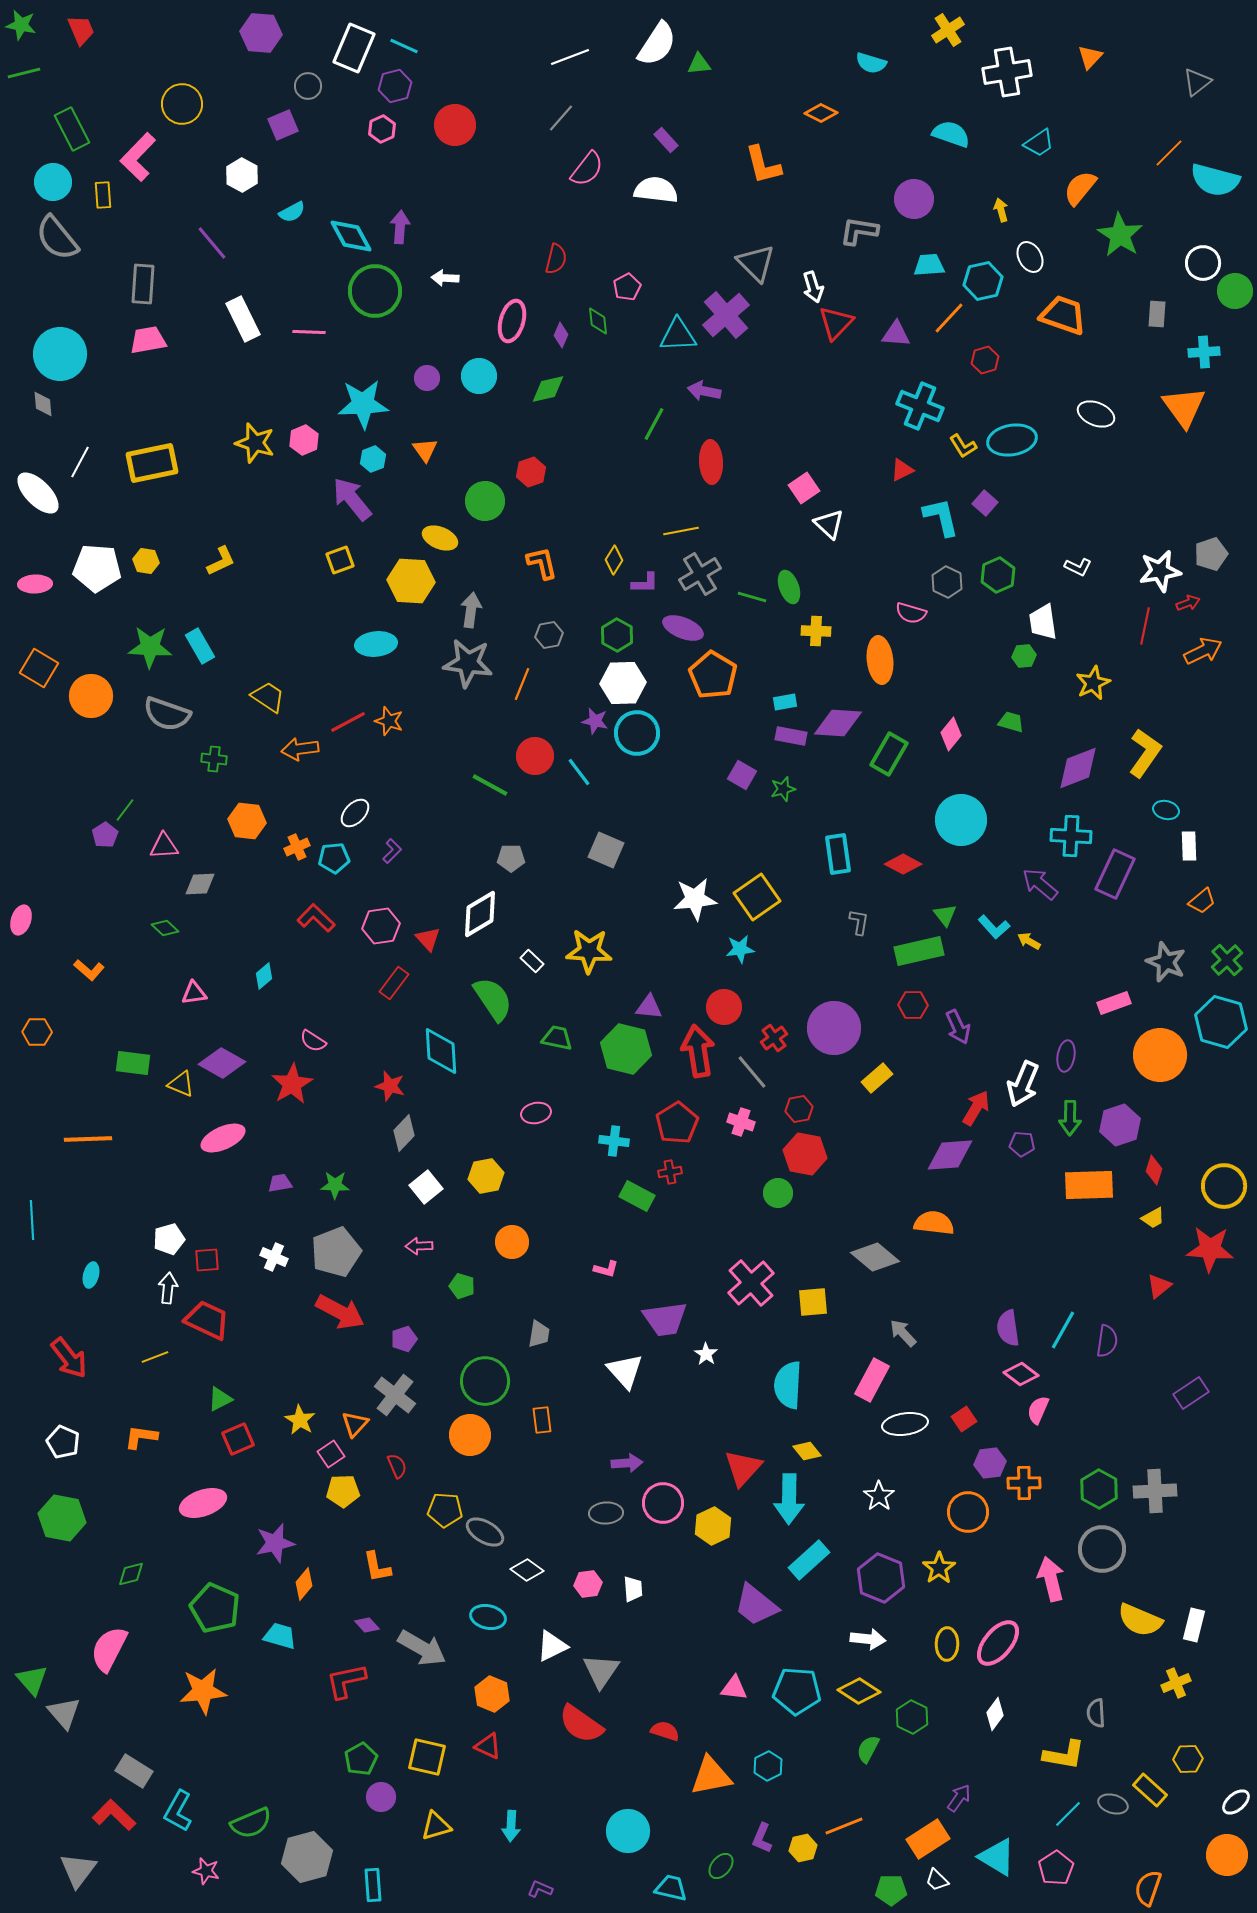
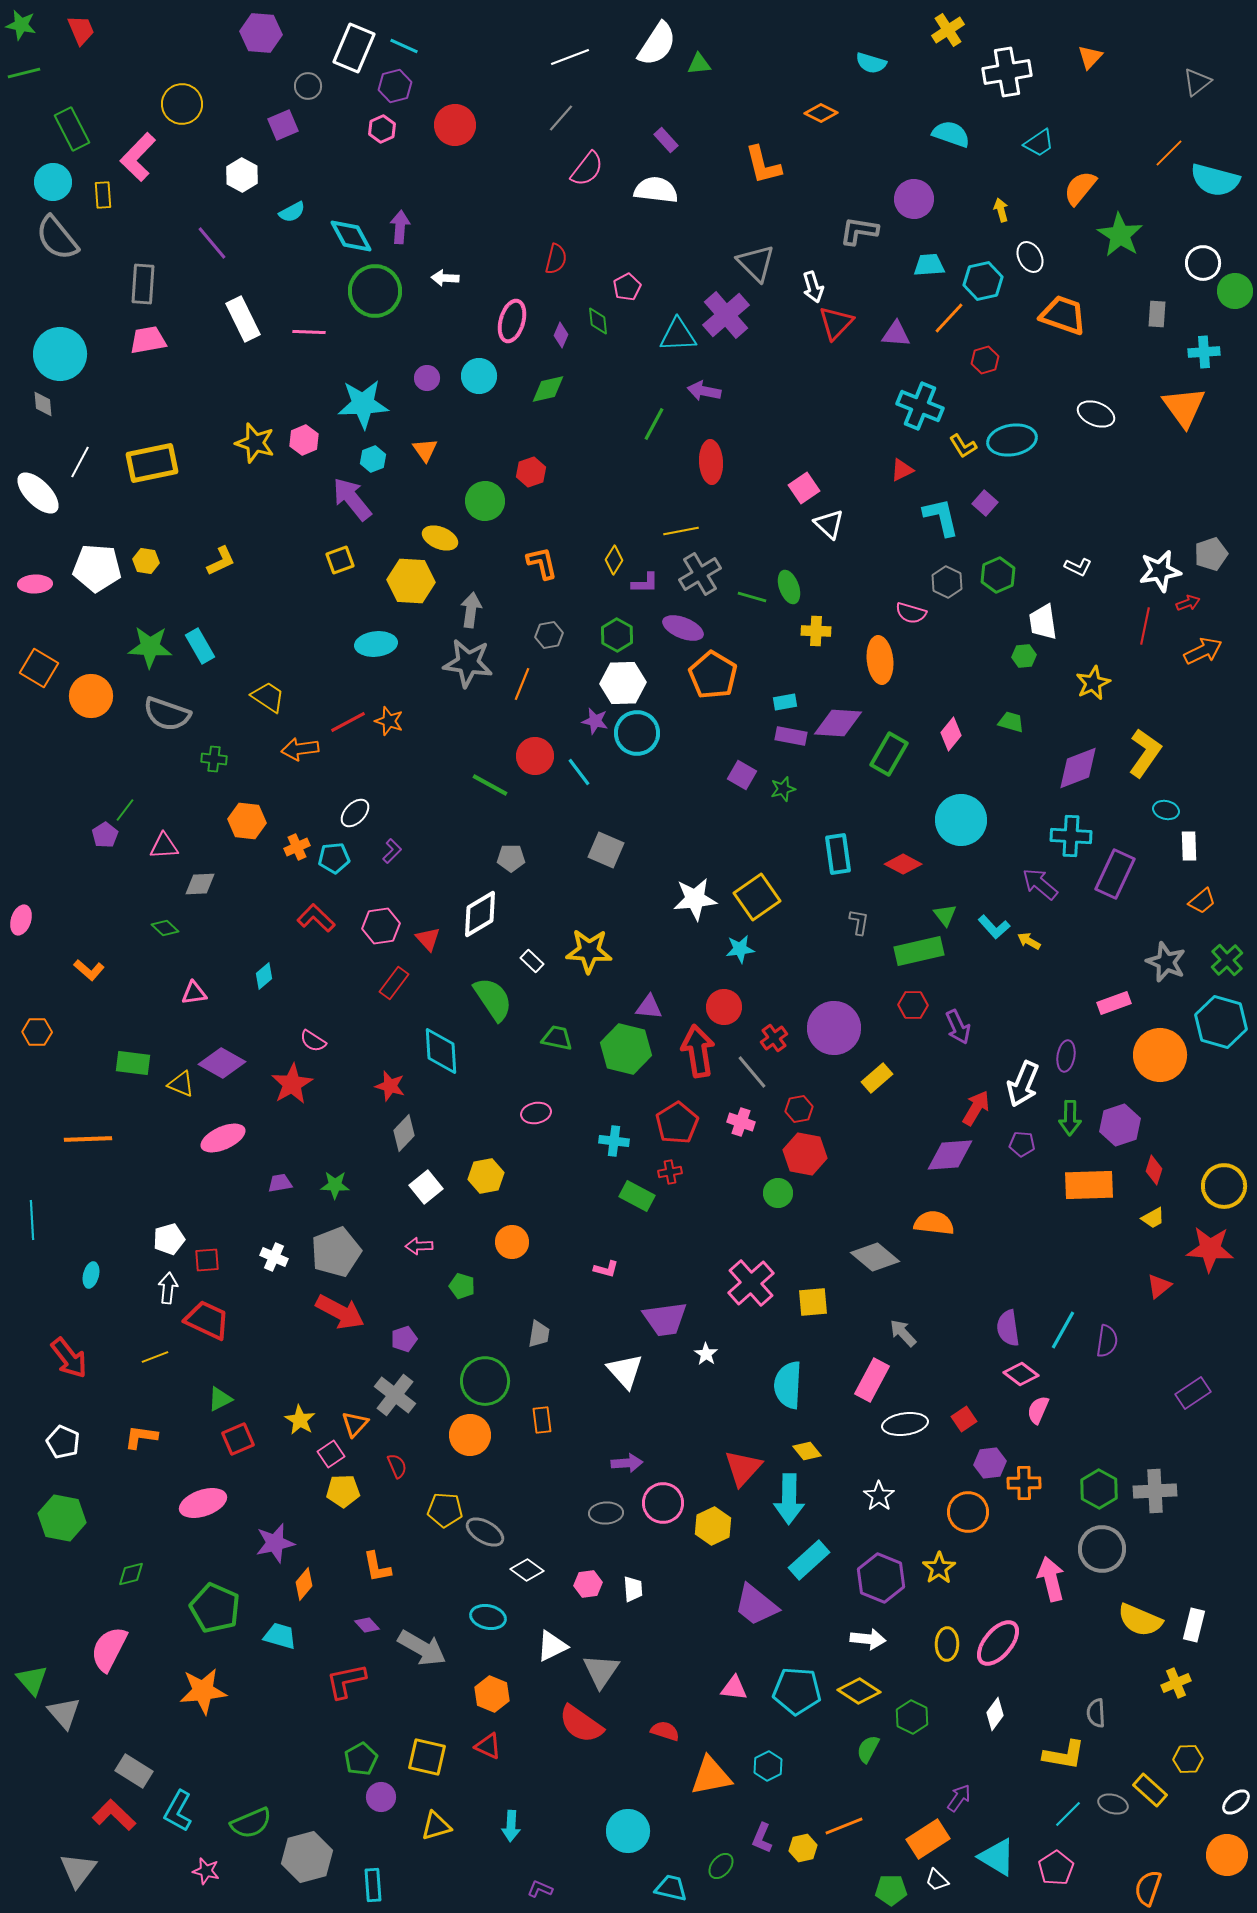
purple rectangle at (1191, 1393): moved 2 px right
